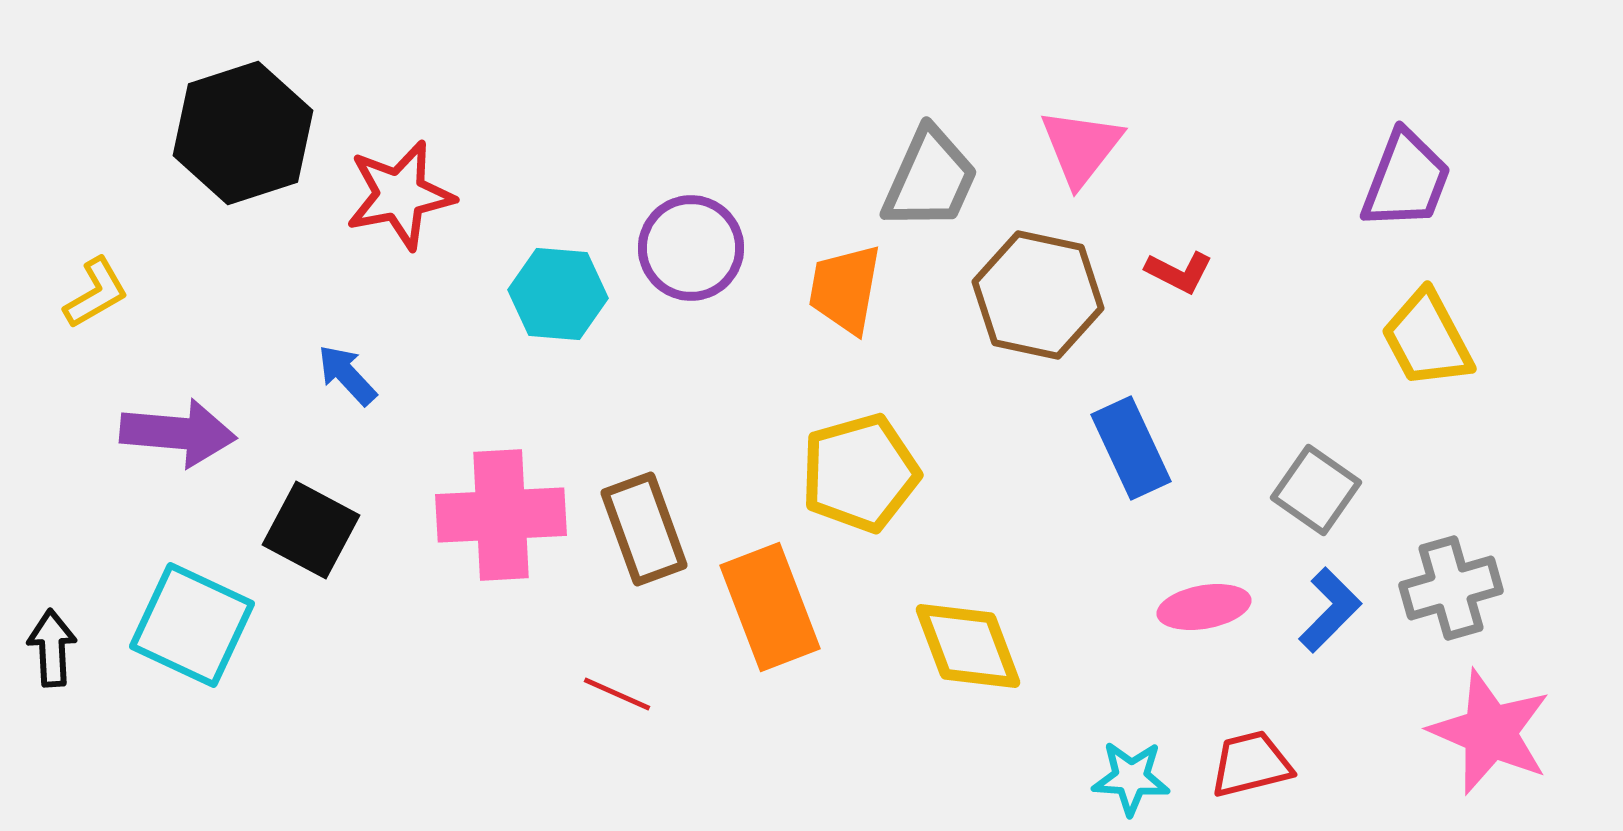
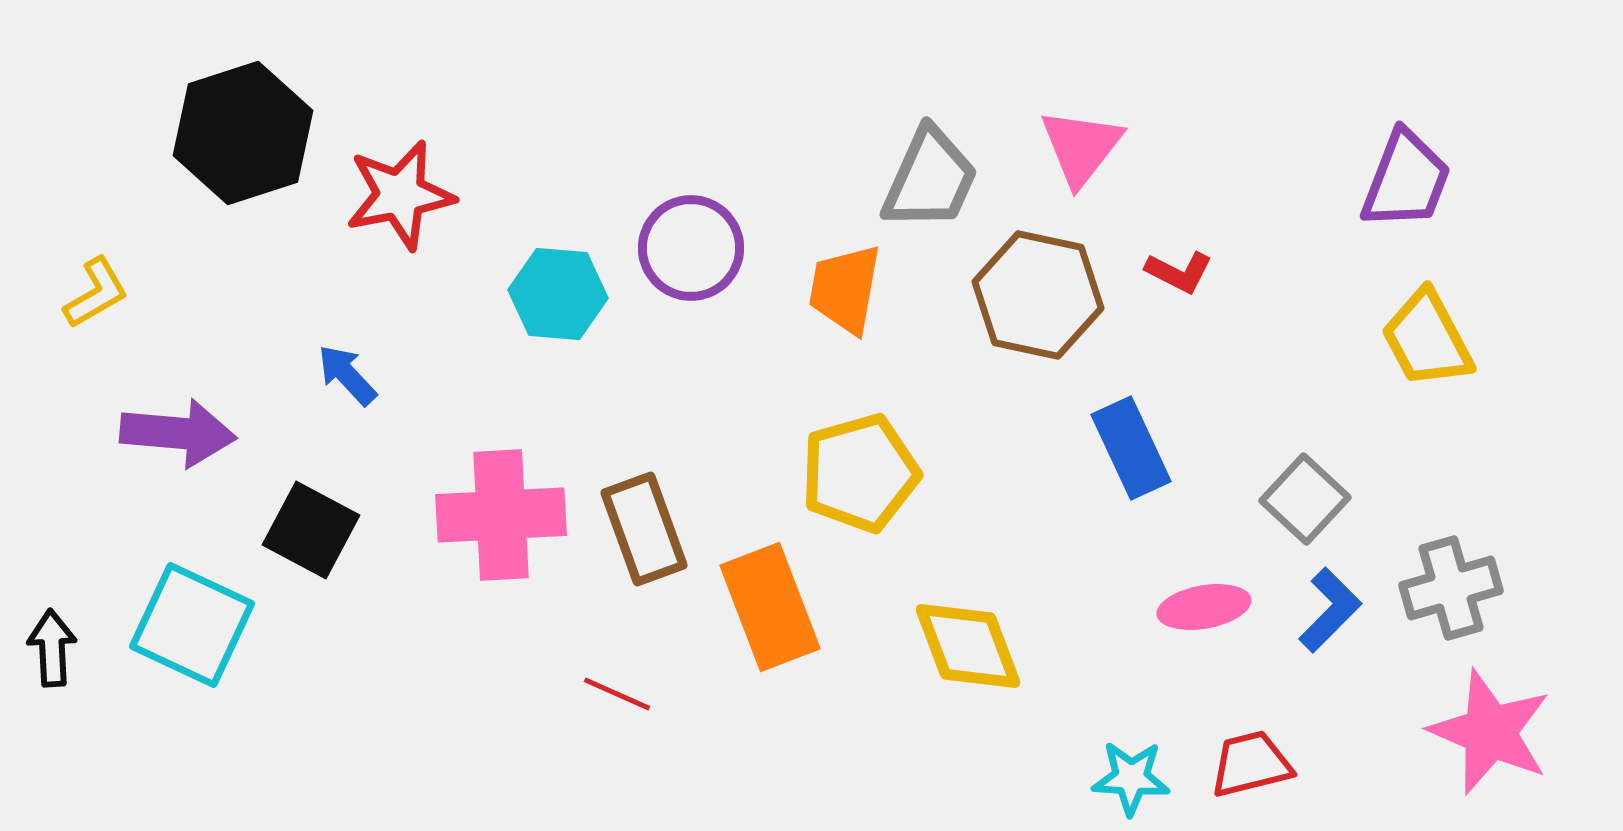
gray square: moved 11 px left, 9 px down; rotated 8 degrees clockwise
